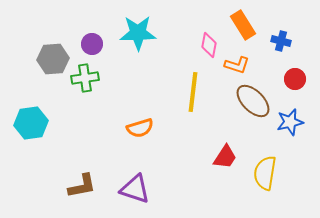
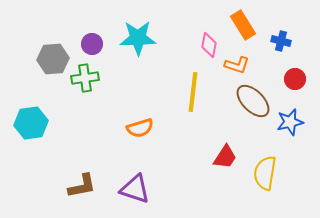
cyan star: moved 5 px down
